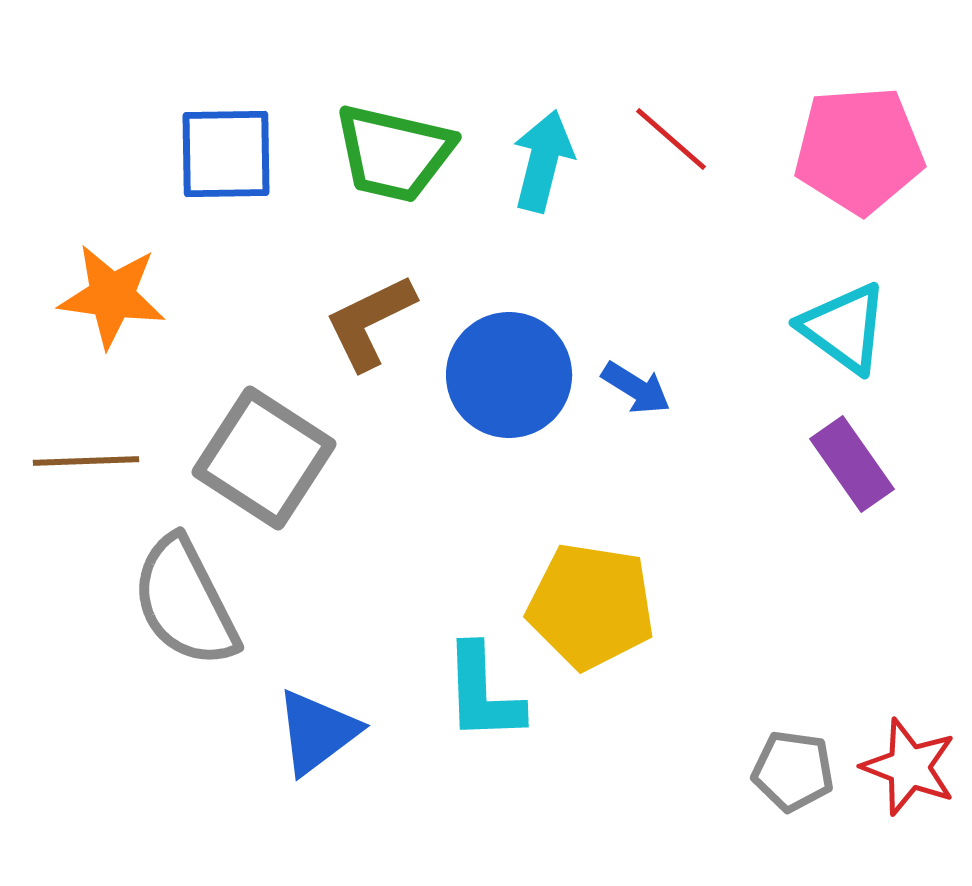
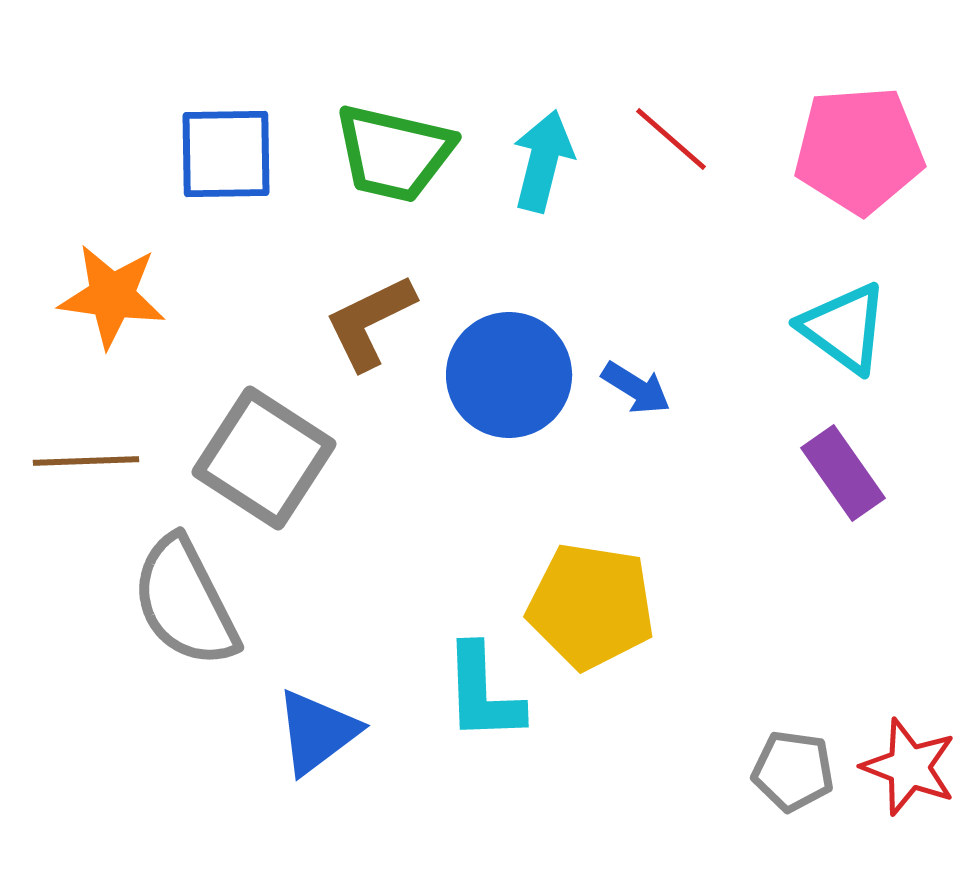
purple rectangle: moved 9 px left, 9 px down
